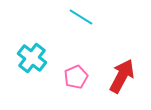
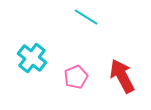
cyan line: moved 5 px right
red arrow: rotated 56 degrees counterclockwise
